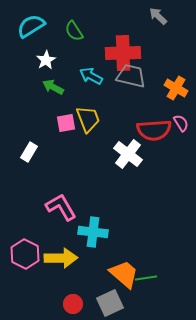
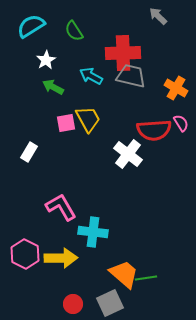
yellow trapezoid: rotated 8 degrees counterclockwise
